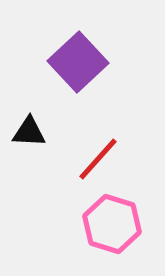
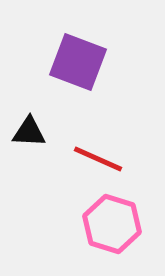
purple square: rotated 26 degrees counterclockwise
red line: rotated 72 degrees clockwise
